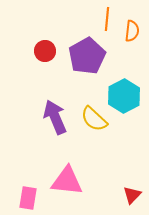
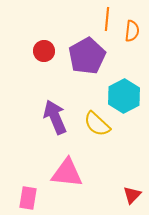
red circle: moved 1 px left
yellow semicircle: moved 3 px right, 5 px down
pink triangle: moved 8 px up
